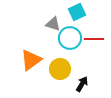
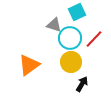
gray triangle: moved 1 px right, 1 px down
red line: rotated 48 degrees counterclockwise
orange triangle: moved 2 px left, 5 px down
yellow circle: moved 11 px right, 7 px up
